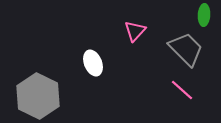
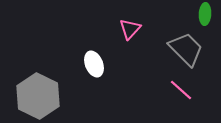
green ellipse: moved 1 px right, 1 px up
pink triangle: moved 5 px left, 2 px up
white ellipse: moved 1 px right, 1 px down
pink line: moved 1 px left
